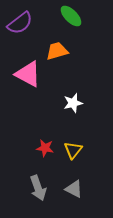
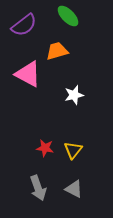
green ellipse: moved 3 px left
purple semicircle: moved 4 px right, 2 px down
white star: moved 1 px right, 8 px up
